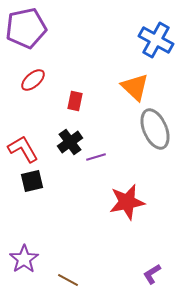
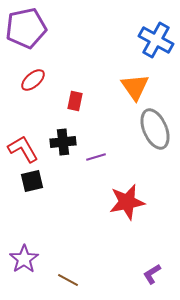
orange triangle: rotated 12 degrees clockwise
black cross: moved 7 px left; rotated 30 degrees clockwise
